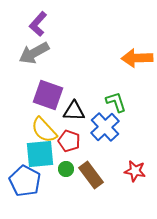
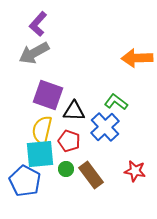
green L-shape: rotated 35 degrees counterclockwise
yellow semicircle: moved 2 px left; rotated 56 degrees clockwise
